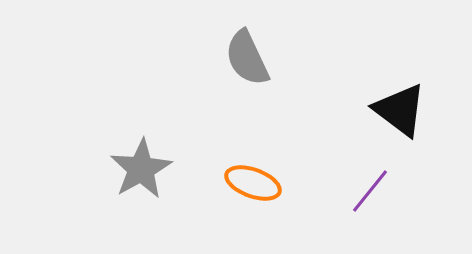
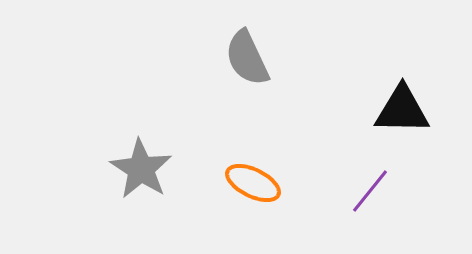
black triangle: moved 2 px right; rotated 36 degrees counterclockwise
gray star: rotated 10 degrees counterclockwise
orange ellipse: rotated 6 degrees clockwise
